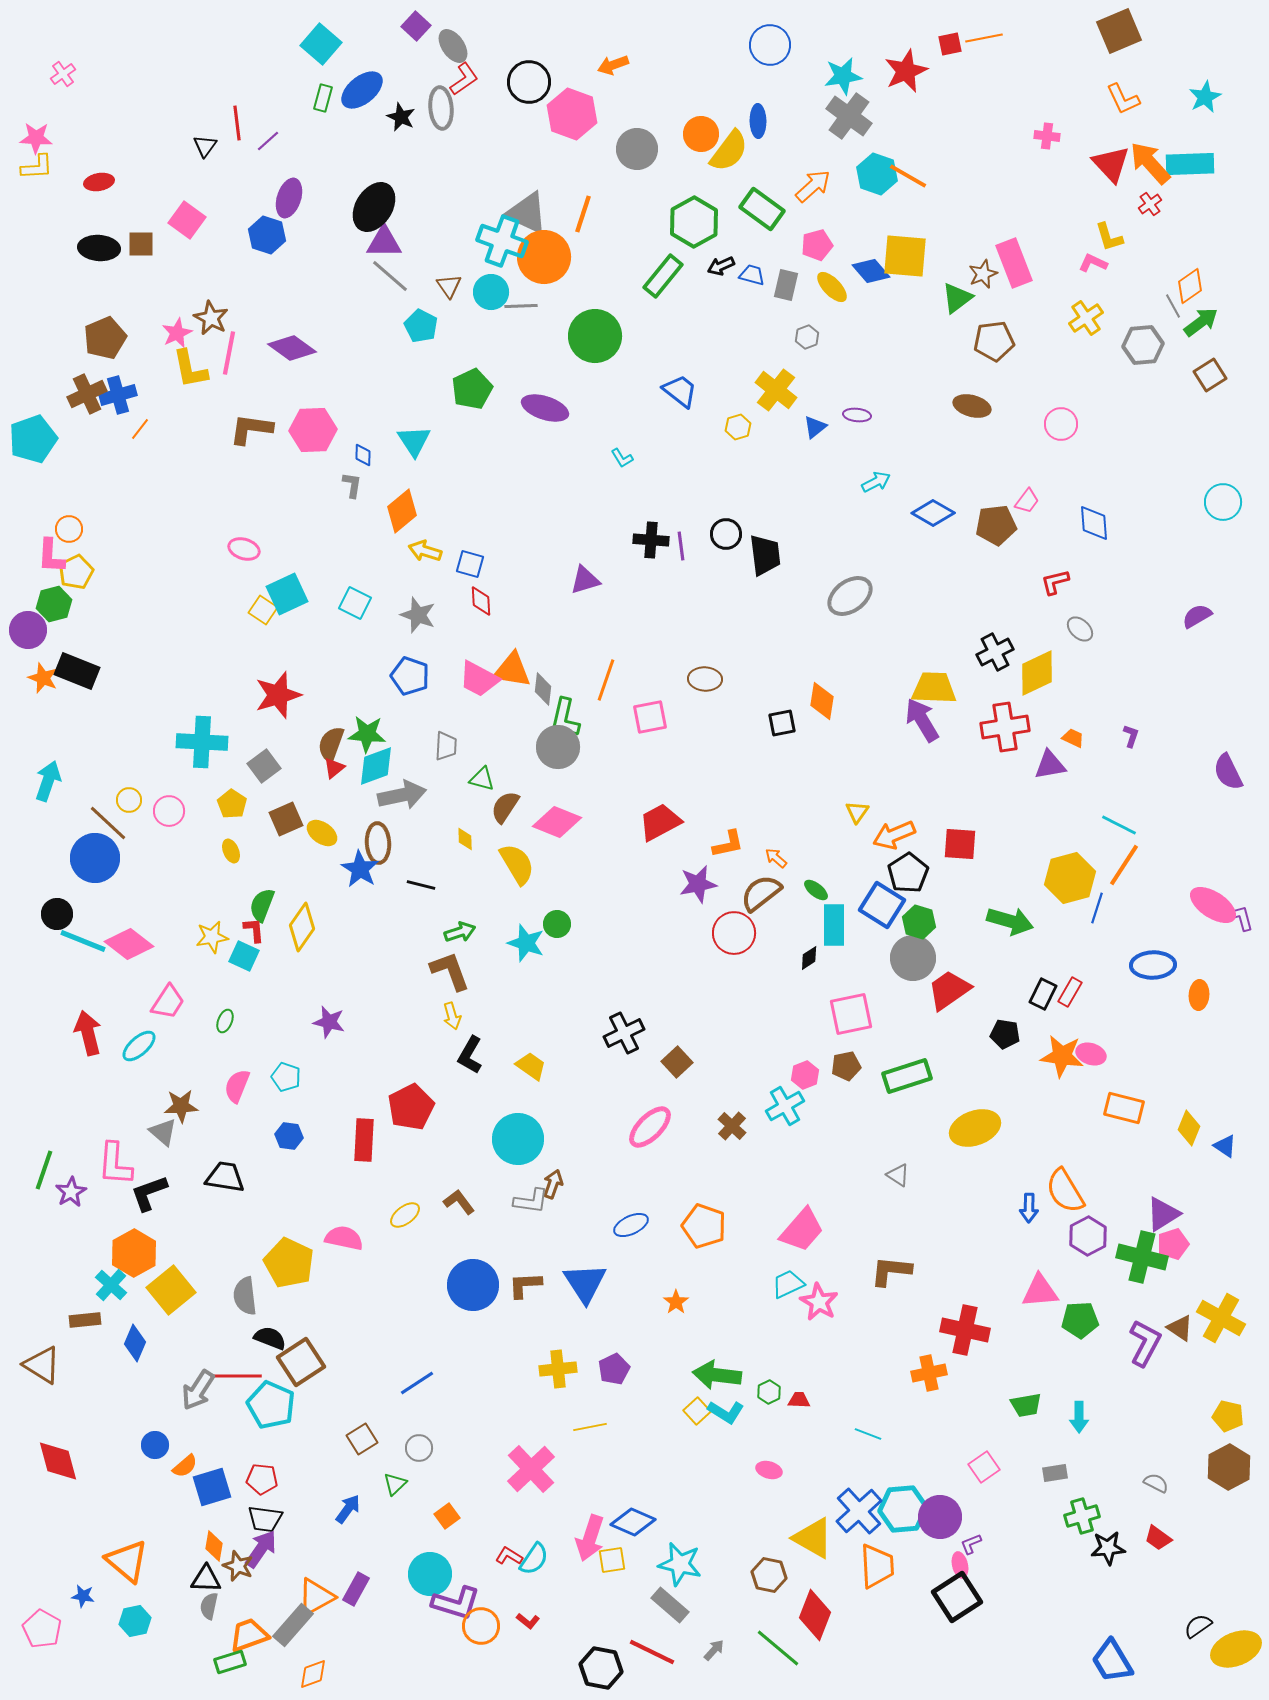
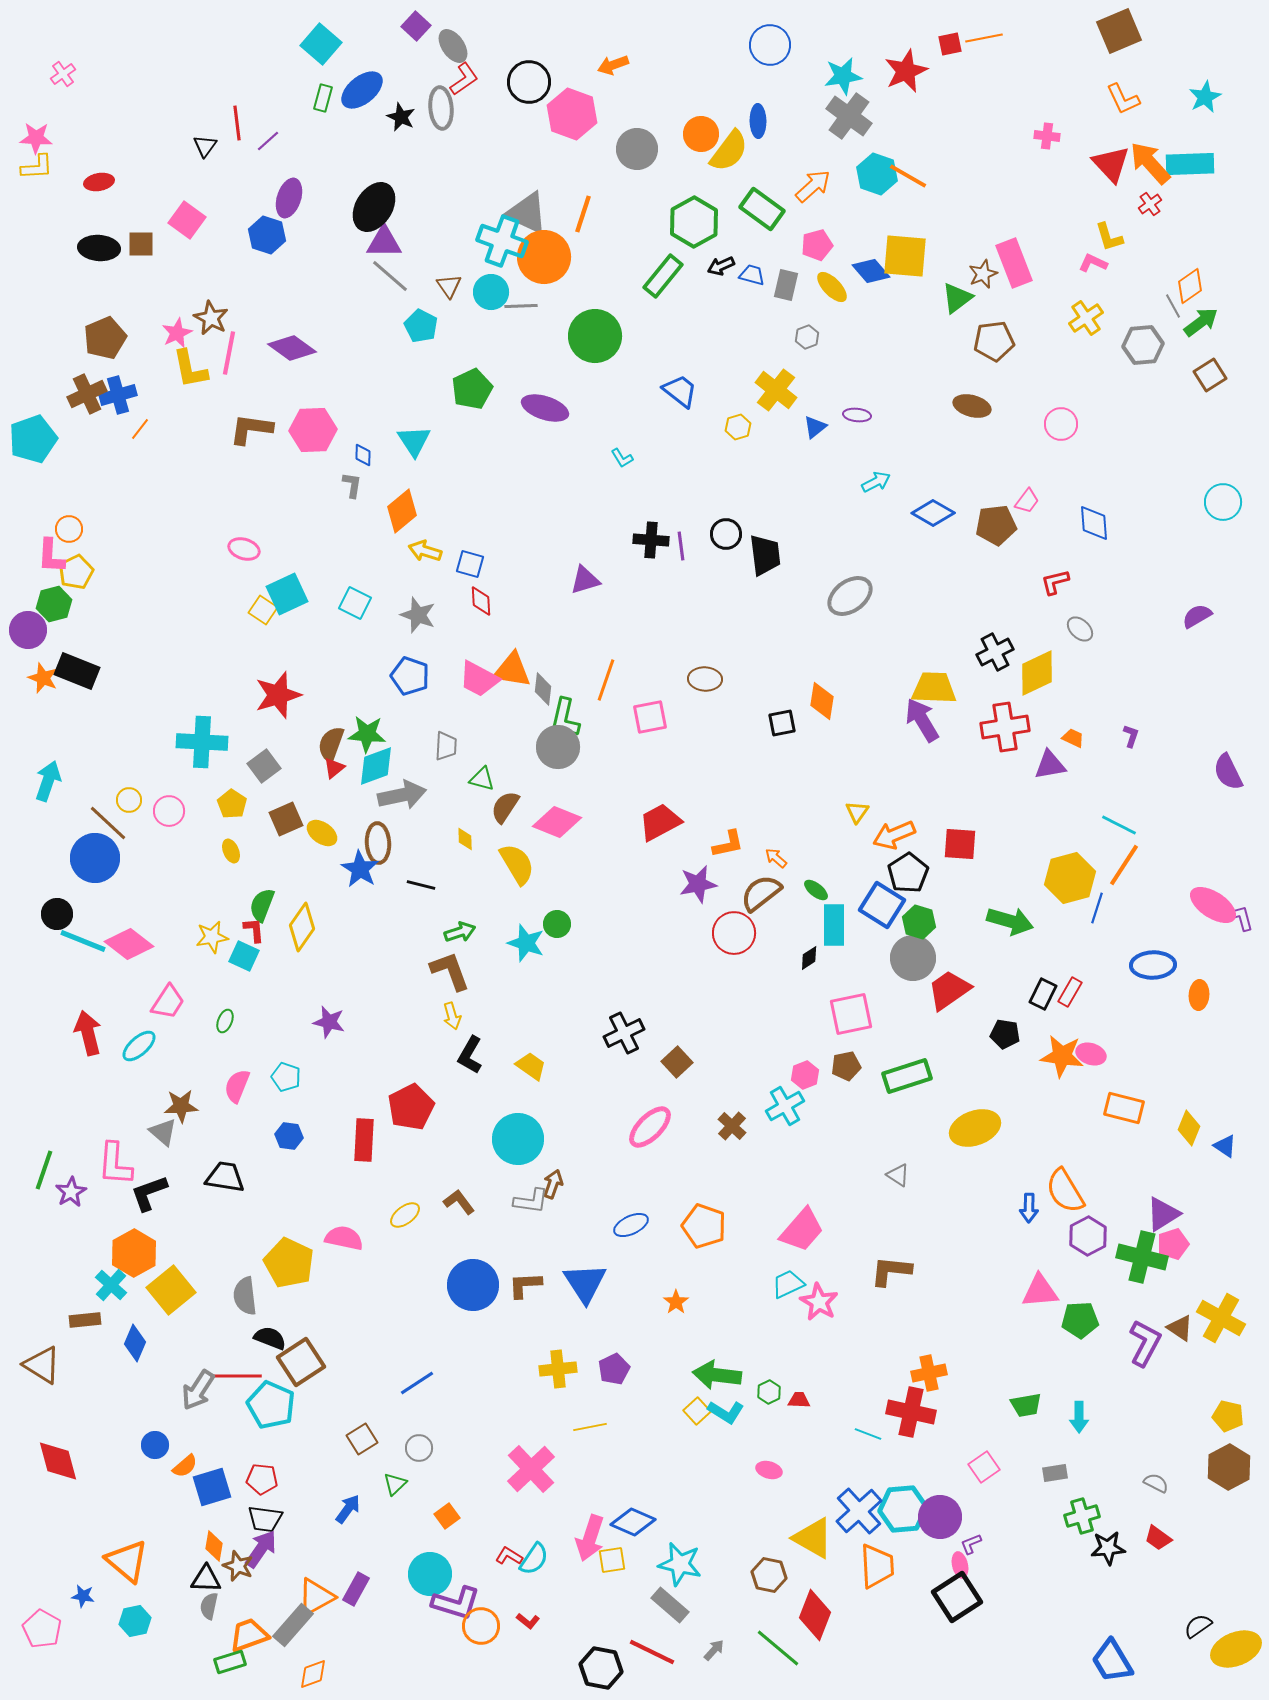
red cross at (965, 1330): moved 54 px left, 82 px down
